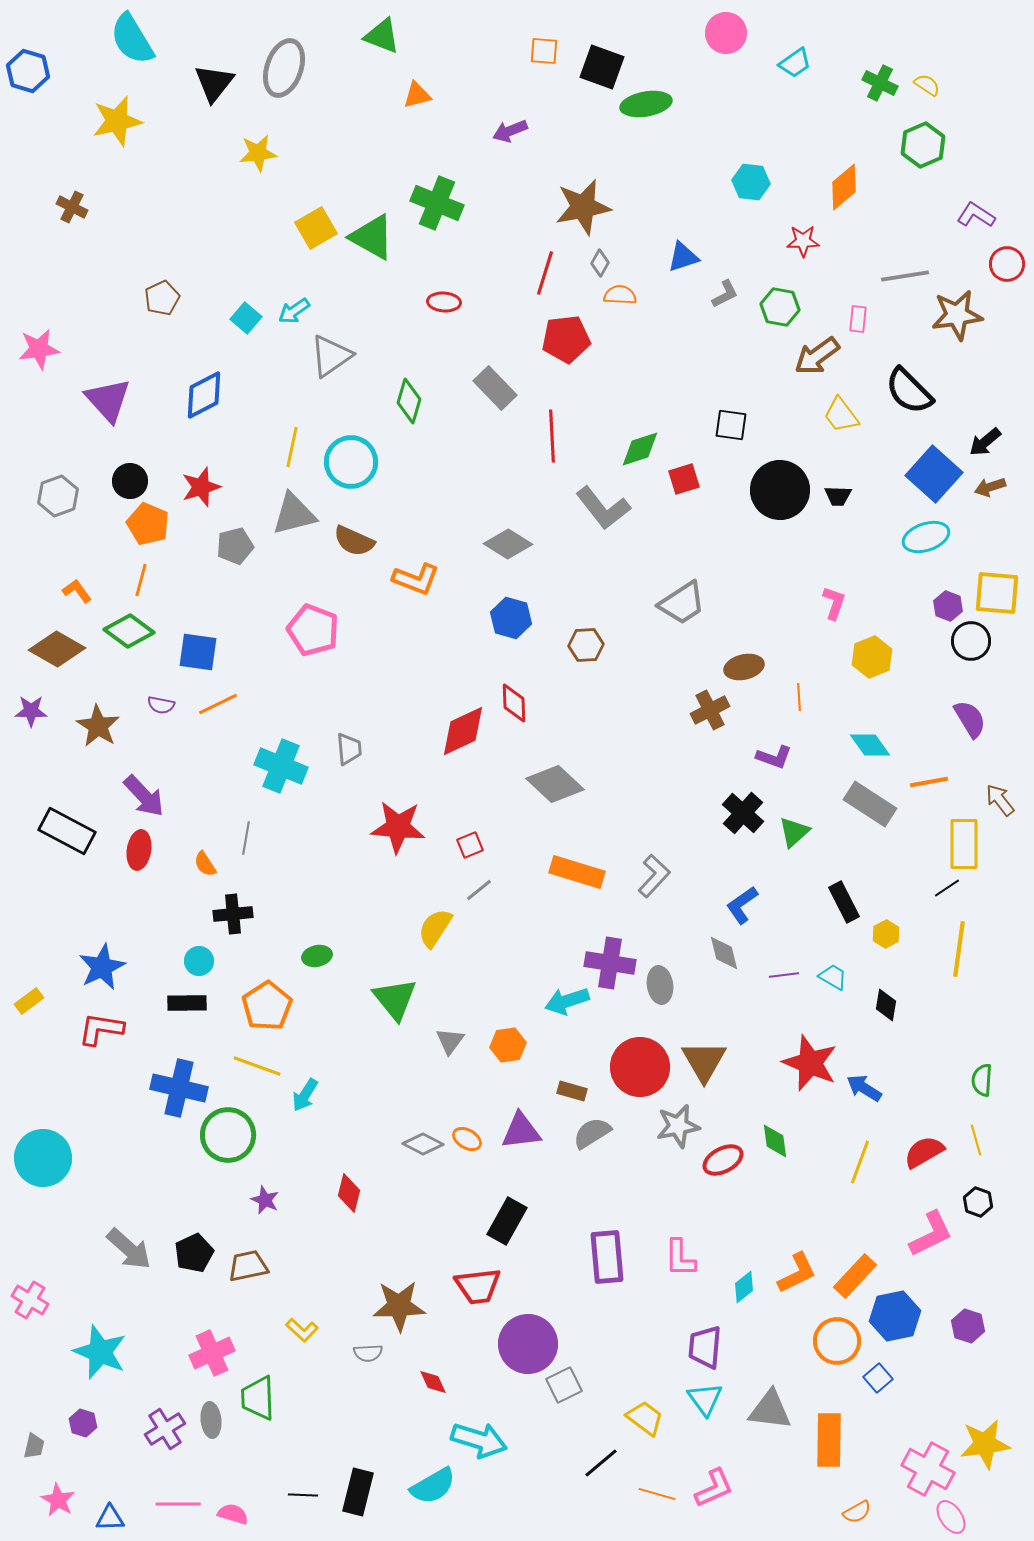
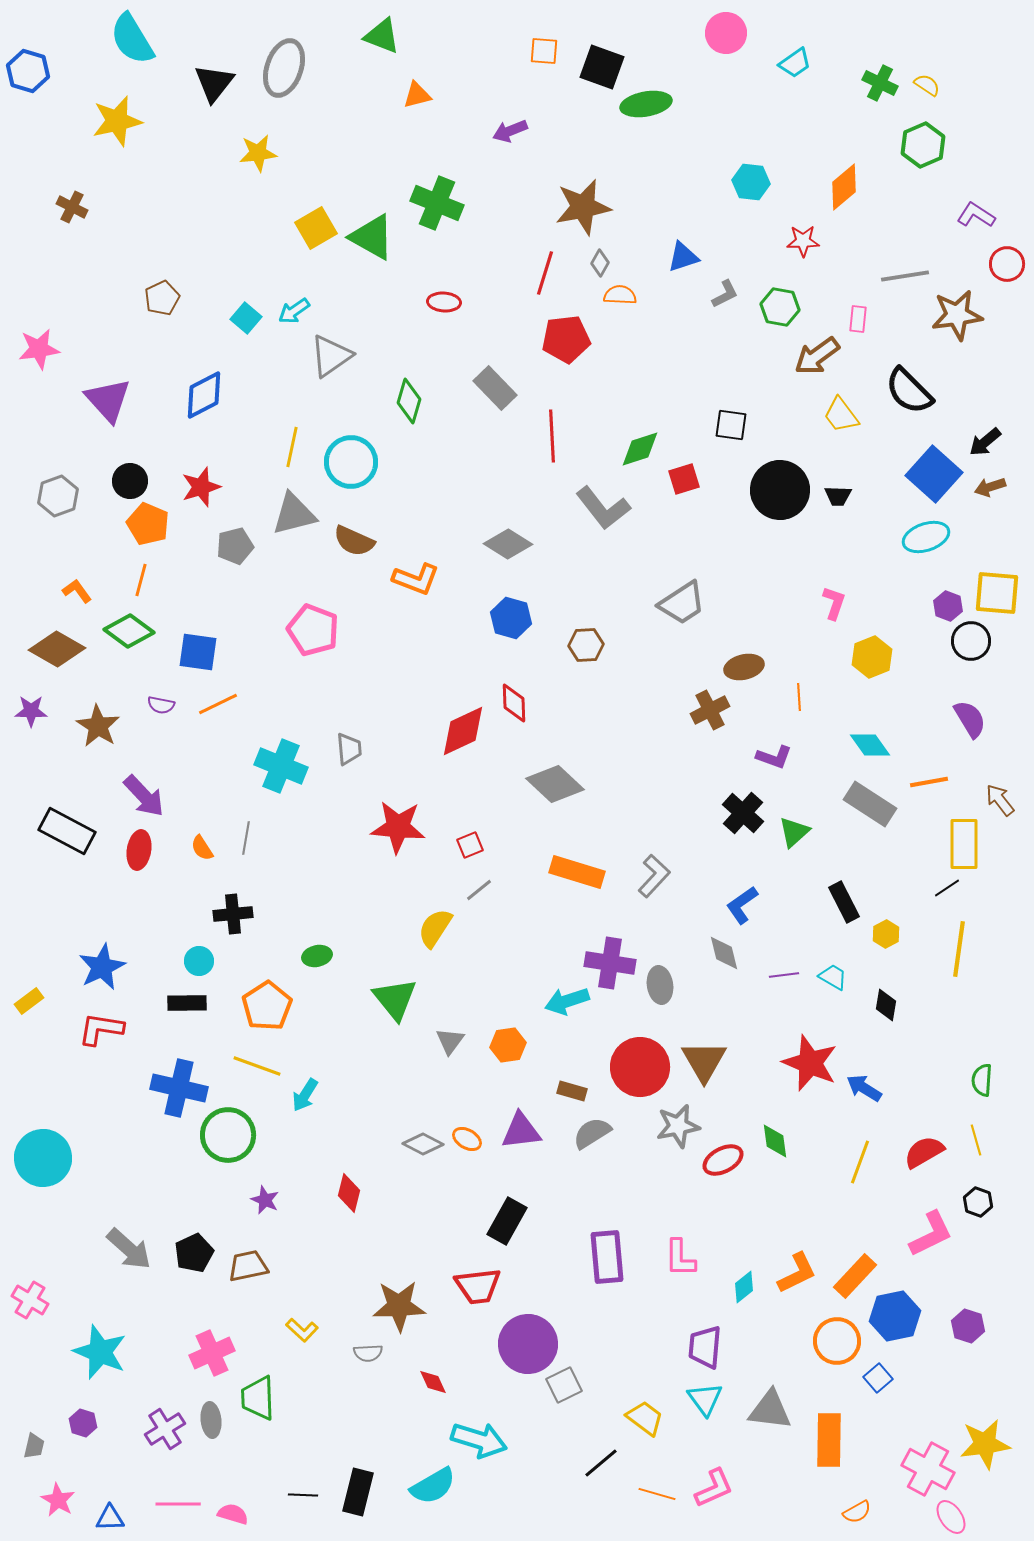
orange semicircle at (205, 864): moved 3 px left, 16 px up
